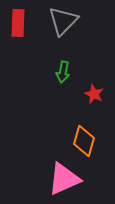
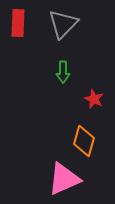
gray triangle: moved 3 px down
green arrow: rotated 10 degrees counterclockwise
red star: moved 5 px down
